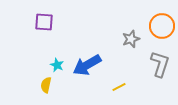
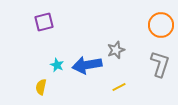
purple square: rotated 18 degrees counterclockwise
orange circle: moved 1 px left, 1 px up
gray star: moved 15 px left, 11 px down
blue arrow: rotated 20 degrees clockwise
yellow semicircle: moved 5 px left, 2 px down
